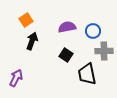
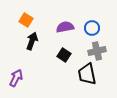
orange square: rotated 24 degrees counterclockwise
purple semicircle: moved 2 px left
blue circle: moved 1 px left, 3 px up
gray cross: moved 7 px left; rotated 12 degrees counterclockwise
black square: moved 2 px left
